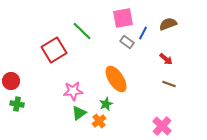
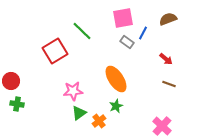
brown semicircle: moved 5 px up
red square: moved 1 px right, 1 px down
green star: moved 10 px right, 2 px down
